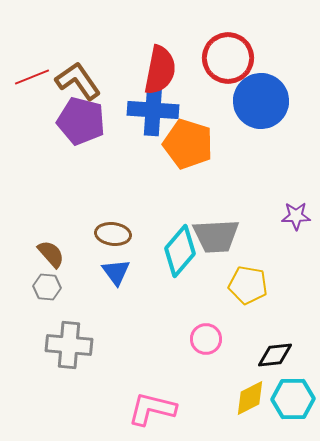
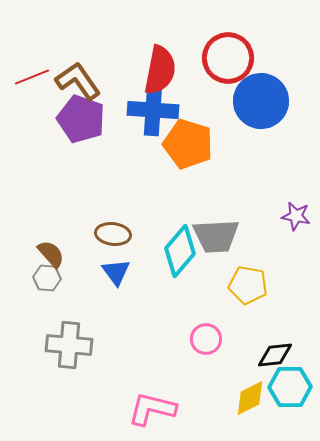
purple pentagon: moved 2 px up; rotated 6 degrees clockwise
purple star: rotated 12 degrees clockwise
gray hexagon: moved 9 px up
cyan hexagon: moved 3 px left, 12 px up
